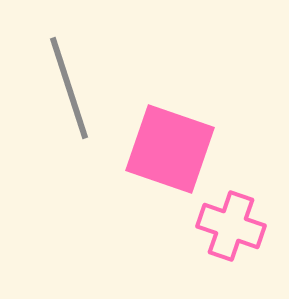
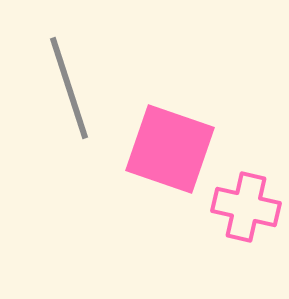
pink cross: moved 15 px right, 19 px up; rotated 6 degrees counterclockwise
